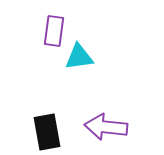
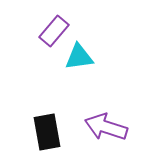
purple rectangle: rotated 32 degrees clockwise
purple arrow: rotated 12 degrees clockwise
